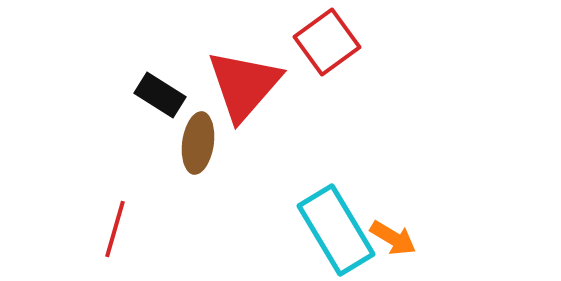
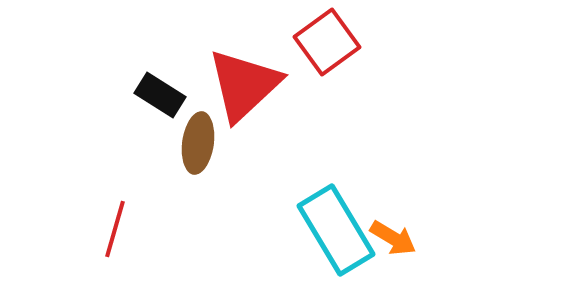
red triangle: rotated 6 degrees clockwise
